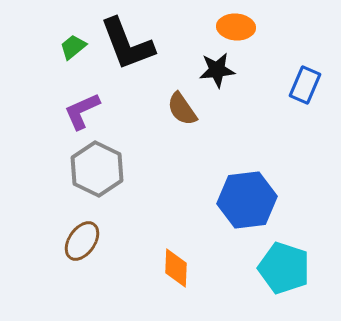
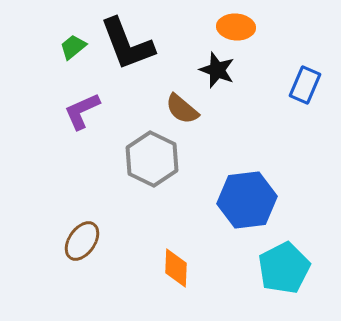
black star: rotated 27 degrees clockwise
brown semicircle: rotated 15 degrees counterclockwise
gray hexagon: moved 55 px right, 10 px up
cyan pentagon: rotated 27 degrees clockwise
